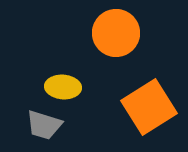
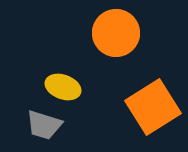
yellow ellipse: rotated 16 degrees clockwise
orange square: moved 4 px right
